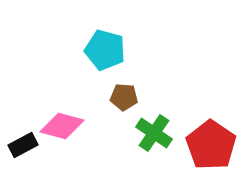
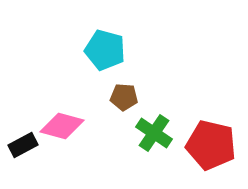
red pentagon: rotated 21 degrees counterclockwise
